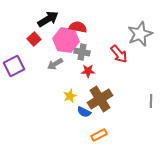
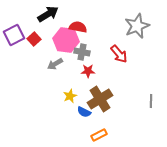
black arrow: moved 5 px up
gray star: moved 3 px left, 8 px up
purple square: moved 31 px up
